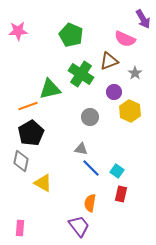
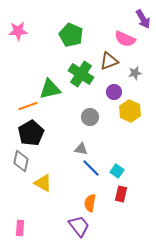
gray star: rotated 24 degrees clockwise
